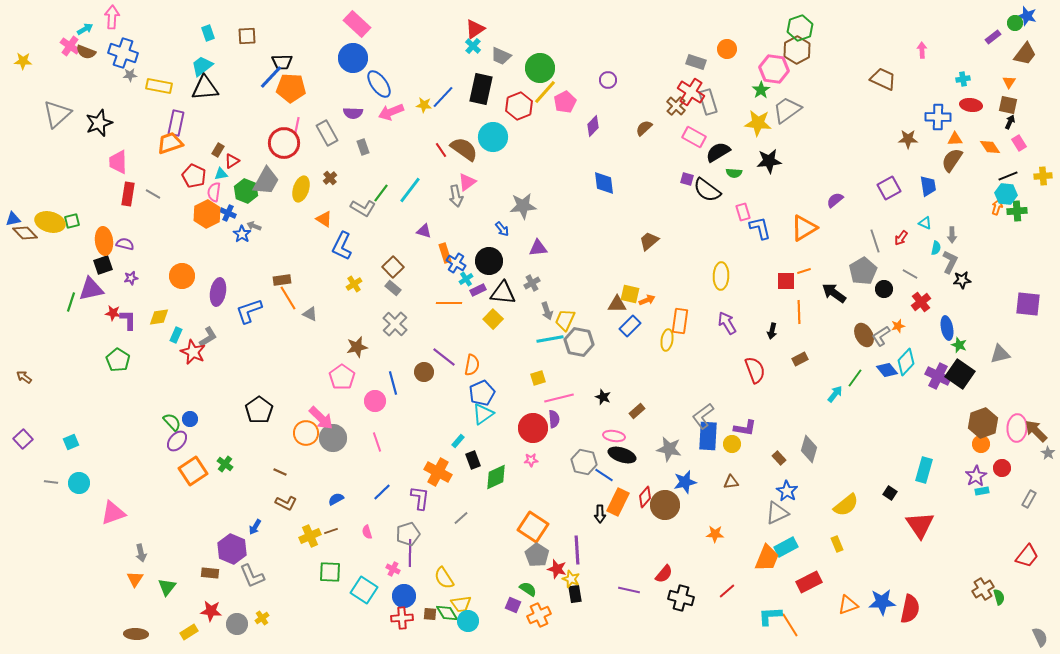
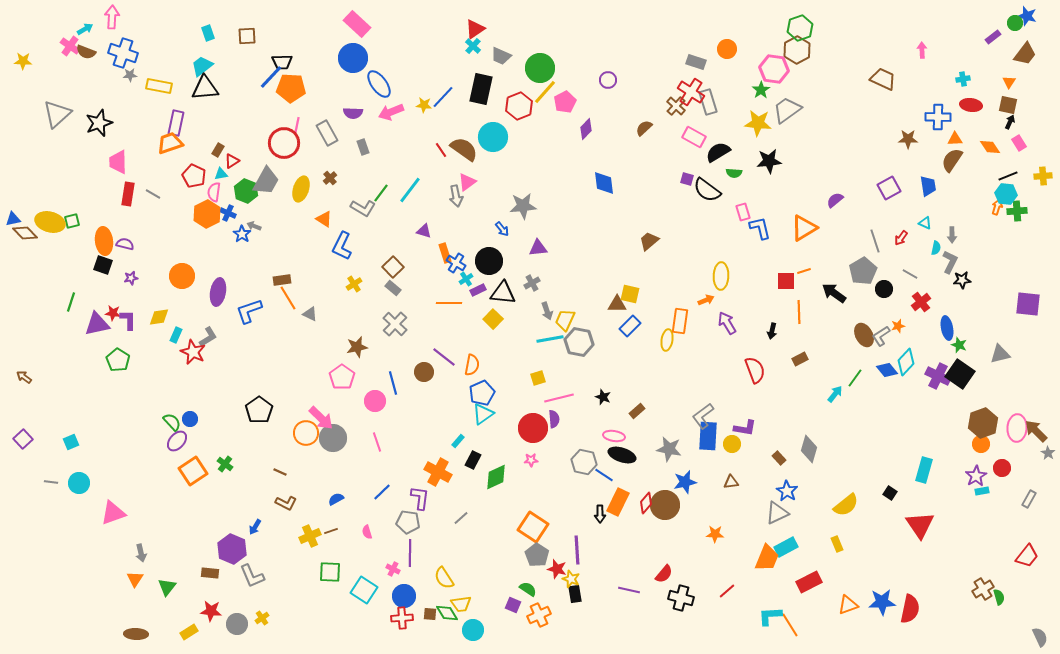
purple diamond at (593, 126): moved 7 px left, 3 px down
black square at (103, 265): rotated 36 degrees clockwise
purple triangle at (91, 289): moved 6 px right, 35 px down
orange arrow at (647, 300): moved 59 px right
black rectangle at (473, 460): rotated 48 degrees clockwise
red diamond at (645, 497): moved 1 px right, 6 px down
gray pentagon at (408, 534): moved 12 px up; rotated 25 degrees clockwise
cyan circle at (468, 621): moved 5 px right, 9 px down
